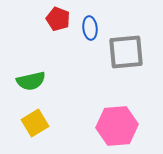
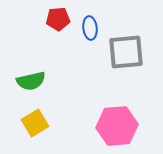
red pentagon: rotated 25 degrees counterclockwise
